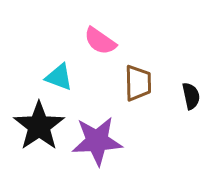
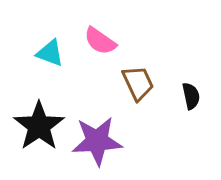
cyan triangle: moved 9 px left, 24 px up
brown trapezoid: rotated 24 degrees counterclockwise
